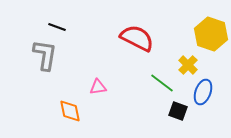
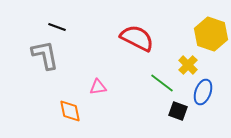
gray L-shape: rotated 20 degrees counterclockwise
